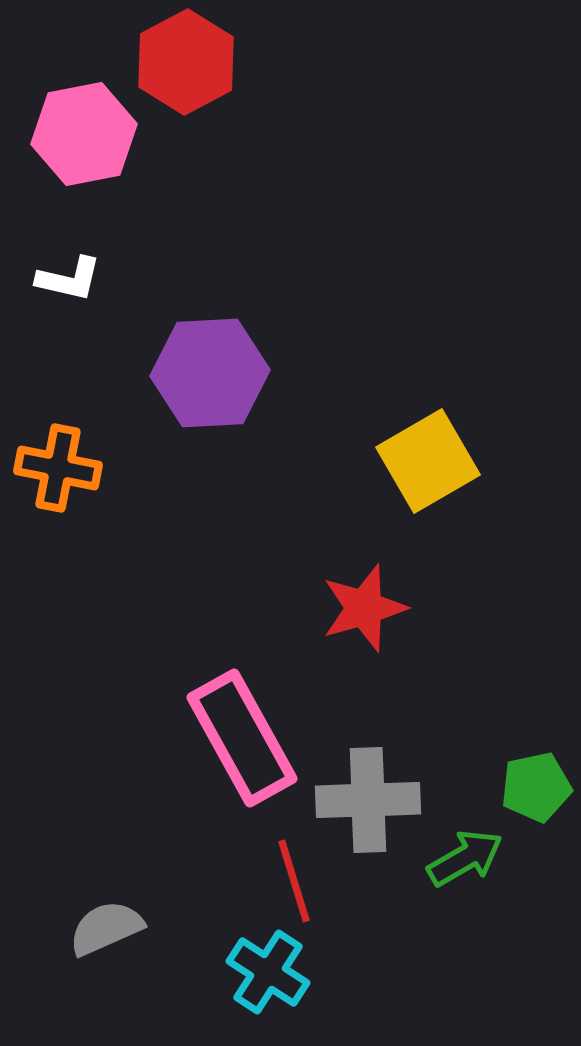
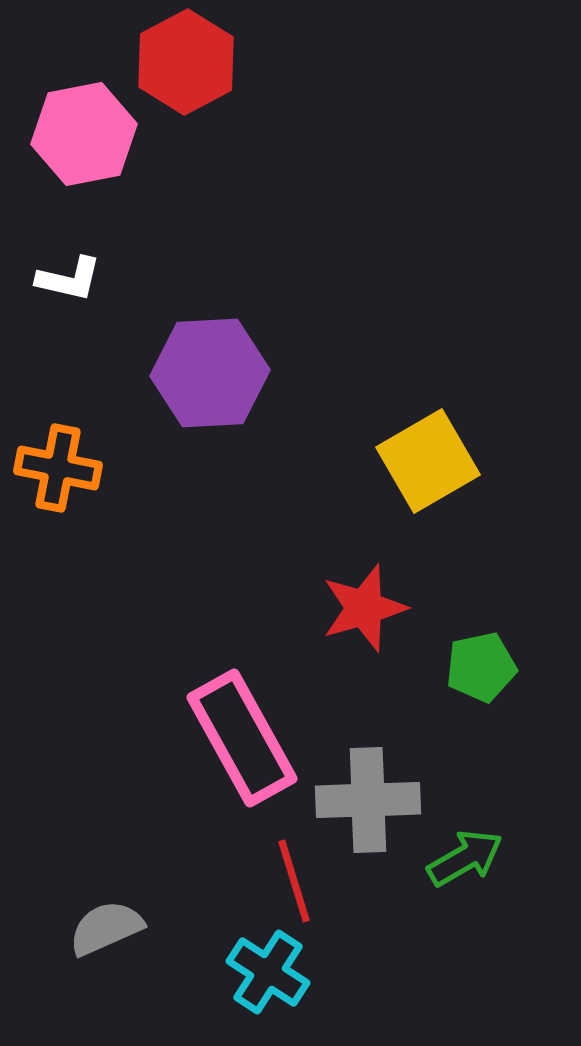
green pentagon: moved 55 px left, 120 px up
